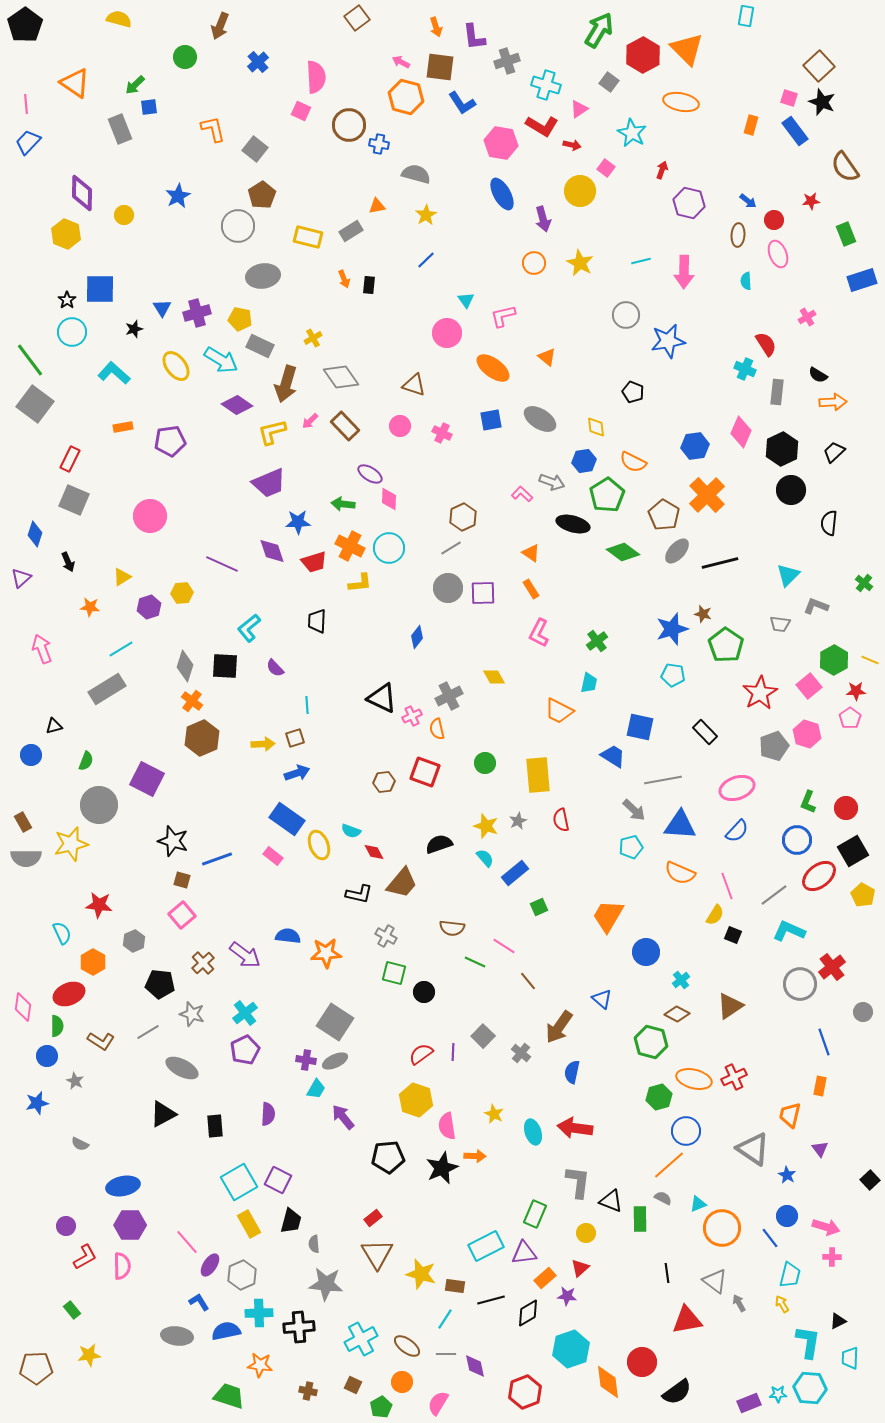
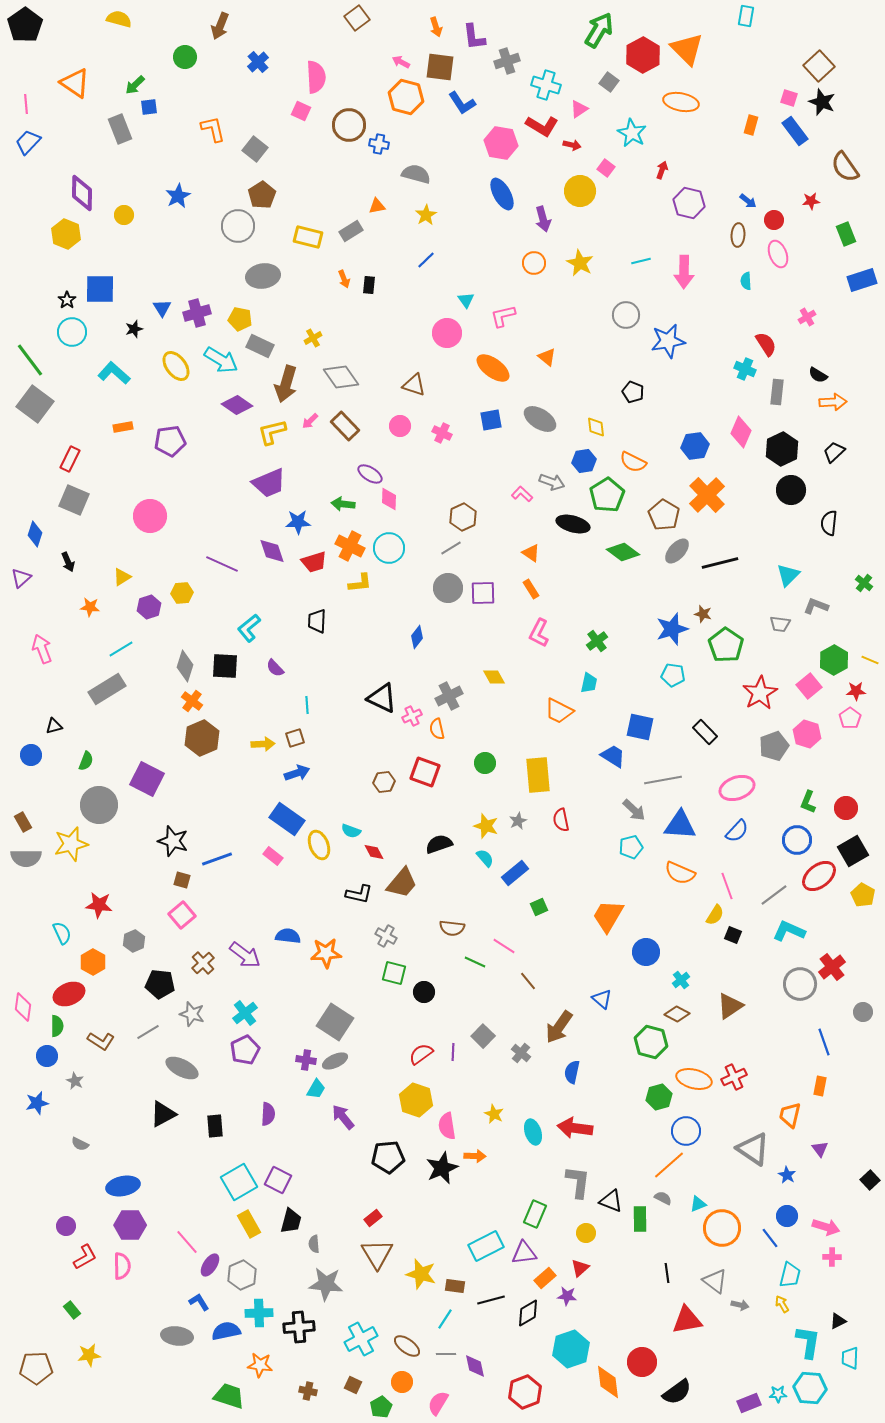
gray arrow at (739, 1303): moved 1 px right, 2 px down; rotated 132 degrees clockwise
